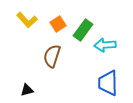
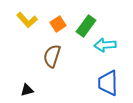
green rectangle: moved 3 px right, 4 px up
